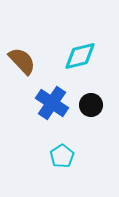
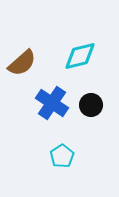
brown semicircle: moved 2 px down; rotated 92 degrees clockwise
